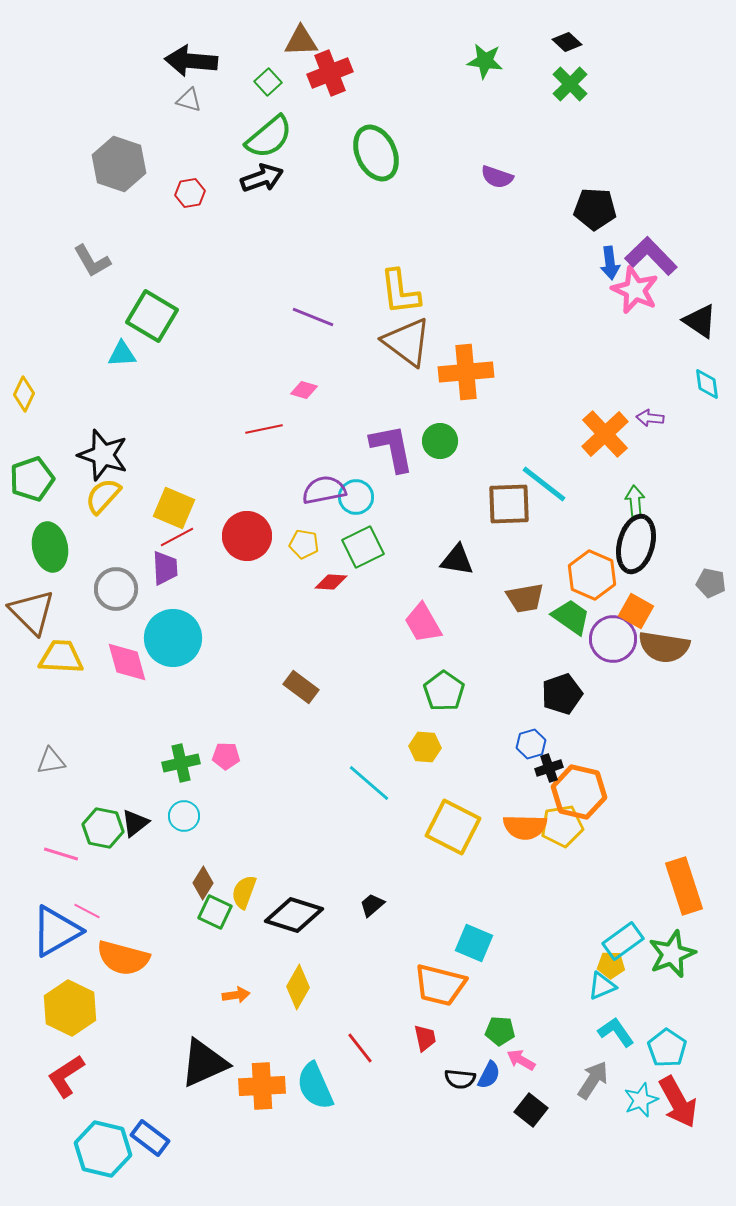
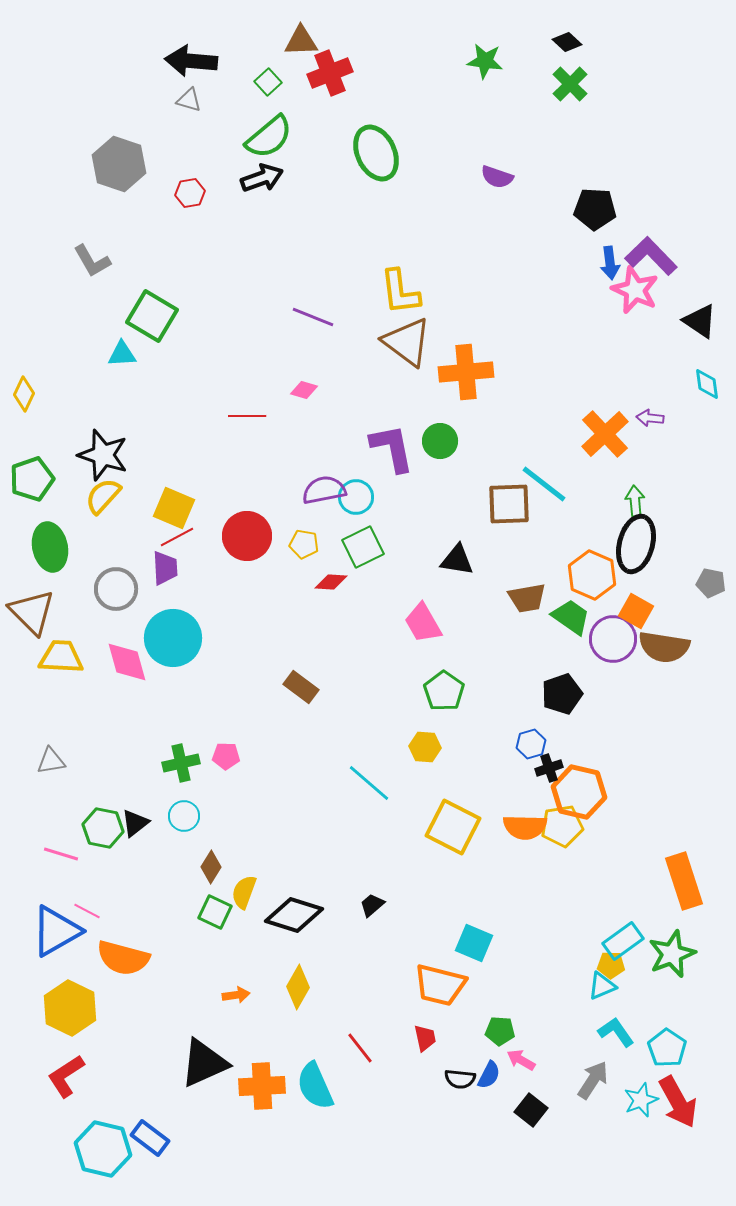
red line at (264, 429): moved 17 px left, 13 px up; rotated 12 degrees clockwise
brown trapezoid at (525, 598): moved 2 px right
brown diamond at (203, 883): moved 8 px right, 16 px up
orange rectangle at (684, 886): moved 5 px up
